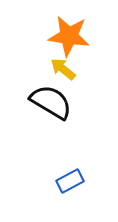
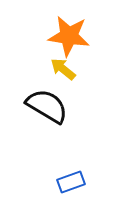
black semicircle: moved 4 px left, 4 px down
blue rectangle: moved 1 px right, 1 px down; rotated 8 degrees clockwise
